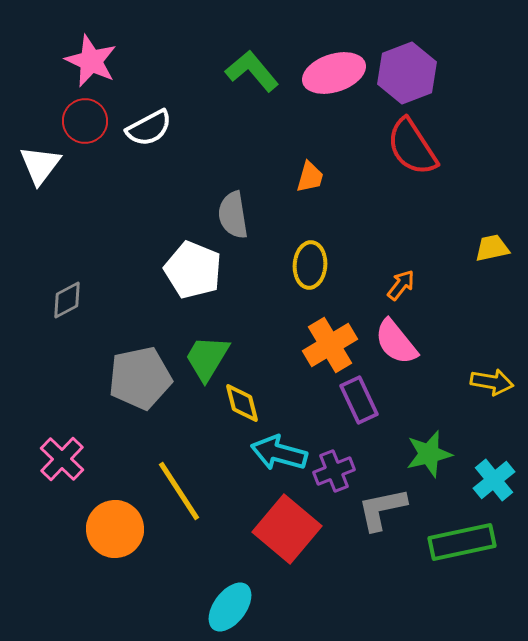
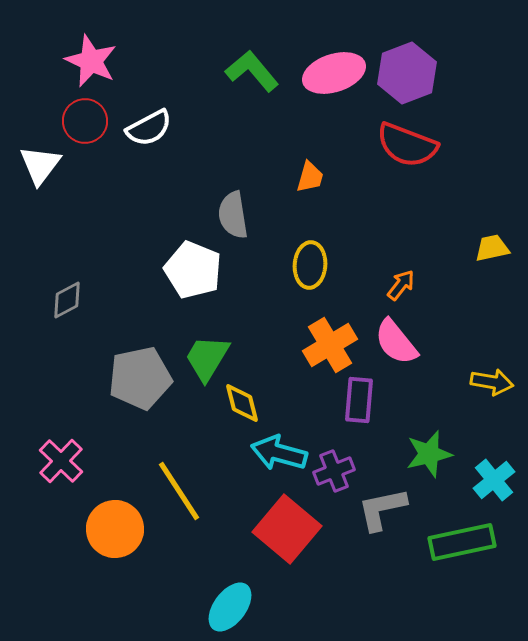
red semicircle: moved 5 px left, 2 px up; rotated 36 degrees counterclockwise
purple rectangle: rotated 30 degrees clockwise
pink cross: moved 1 px left, 2 px down
